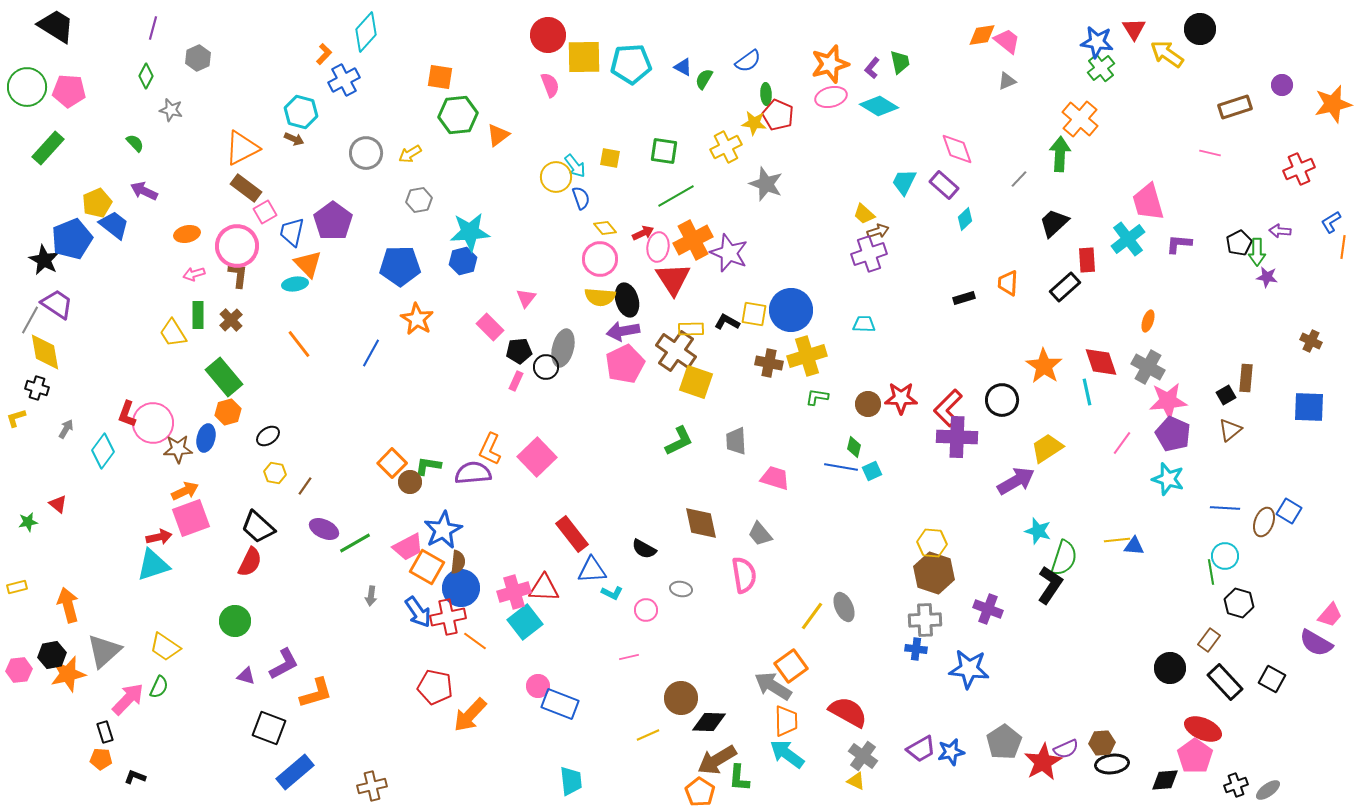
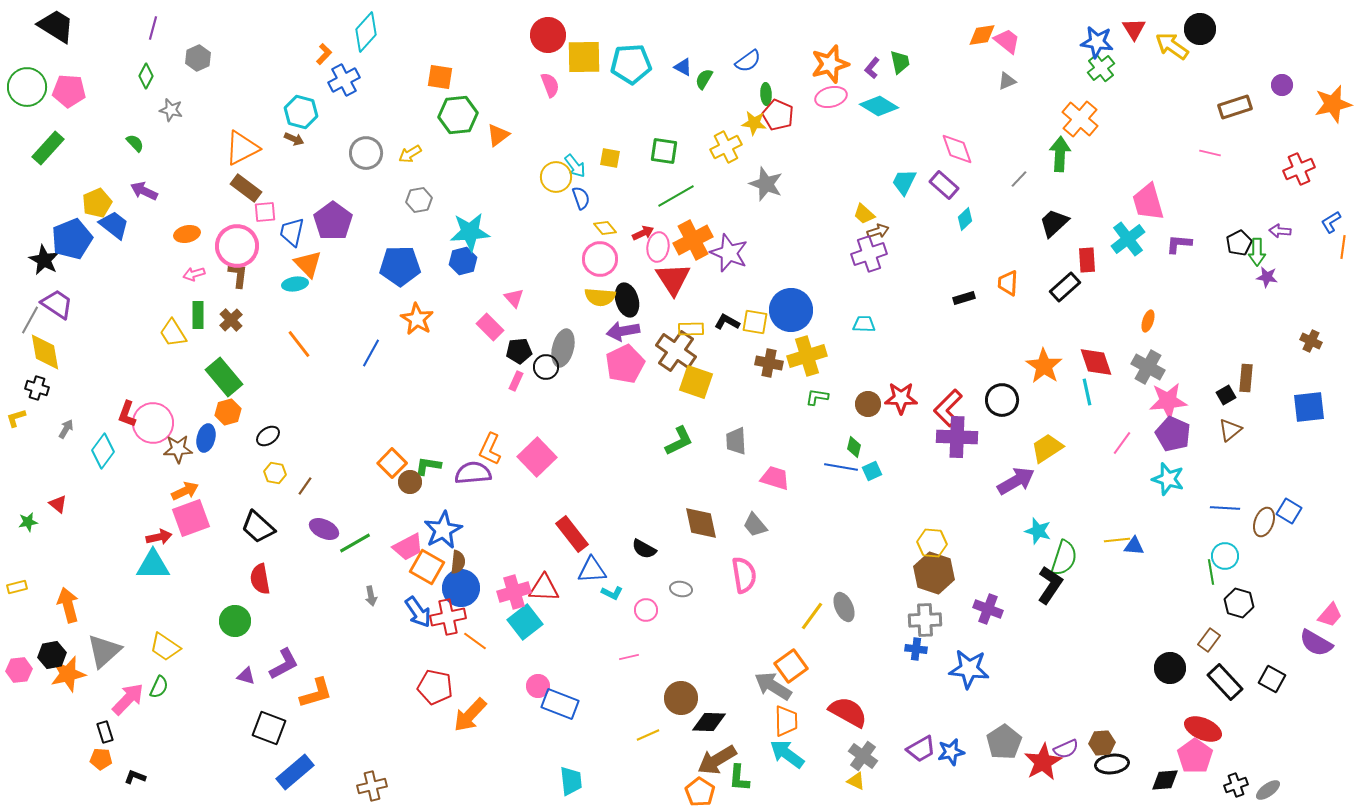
yellow arrow at (1167, 54): moved 5 px right, 8 px up
pink square at (265, 212): rotated 25 degrees clockwise
pink triangle at (526, 298): moved 12 px left; rotated 20 degrees counterclockwise
yellow square at (754, 314): moved 1 px right, 8 px down
red diamond at (1101, 362): moved 5 px left
blue square at (1309, 407): rotated 8 degrees counterclockwise
gray trapezoid at (760, 534): moved 5 px left, 9 px up
red semicircle at (250, 562): moved 10 px right, 17 px down; rotated 144 degrees clockwise
cyan triangle at (153, 565): rotated 18 degrees clockwise
gray arrow at (371, 596): rotated 18 degrees counterclockwise
